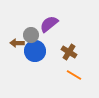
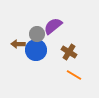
purple semicircle: moved 4 px right, 2 px down
gray circle: moved 6 px right, 1 px up
brown arrow: moved 1 px right, 1 px down
blue circle: moved 1 px right, 1 px up
